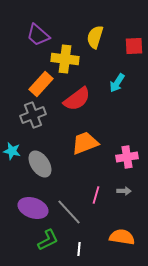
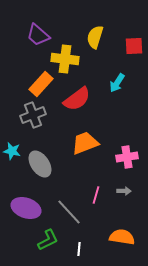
purple ellipse: moved 7 px left
